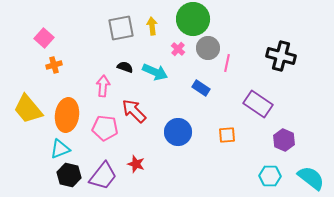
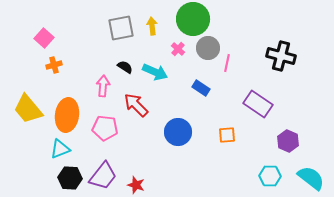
black semicircle: rotated 14 degrees clockwise
red arrow: moved 2 px right, 6 px up
purple hexagon: moved 4 px right, 1 px down
red star: moved 21 px down
black hexagon: moved 1 px right, 3 px down; rotated 10 degrees counterclockwise
